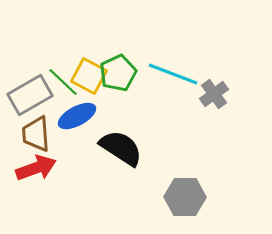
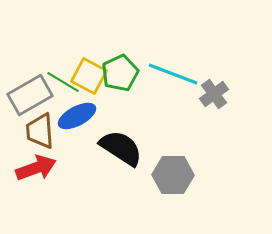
green pentagon: moved 2 px right
green line: rotated 12 degrees counterclockwise
brown trapezoid: moved 4 px right, 3 px up
gray hexagon: moved 12 px left, 22 px up
